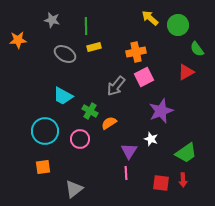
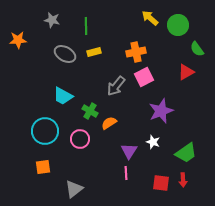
yellow rectangle: moved 5 px down
white star: moved 2 px right, 3 px down
